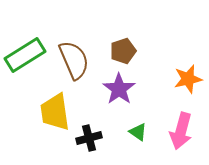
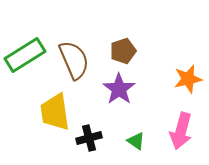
green triangle: moved 2 px left, 9 px down
